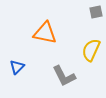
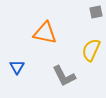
blue triangle: rotated 14 degrees counterclockwise
